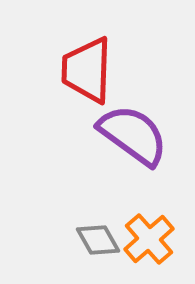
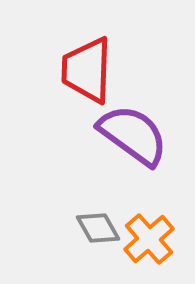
gray diamond: moved 12 px up
